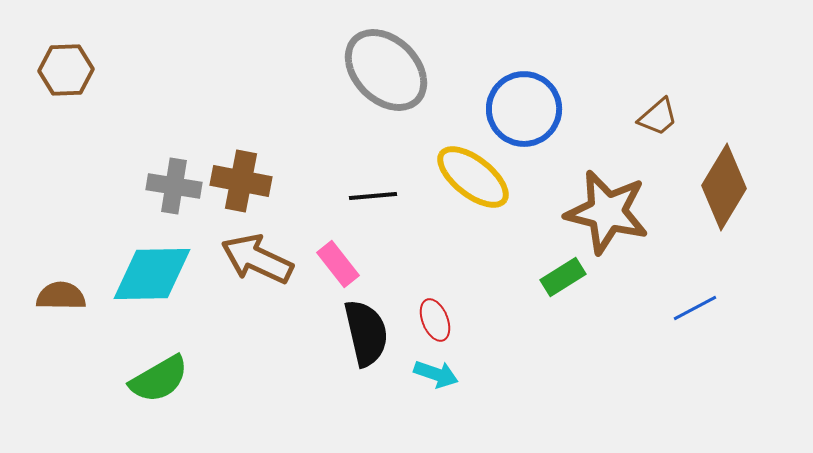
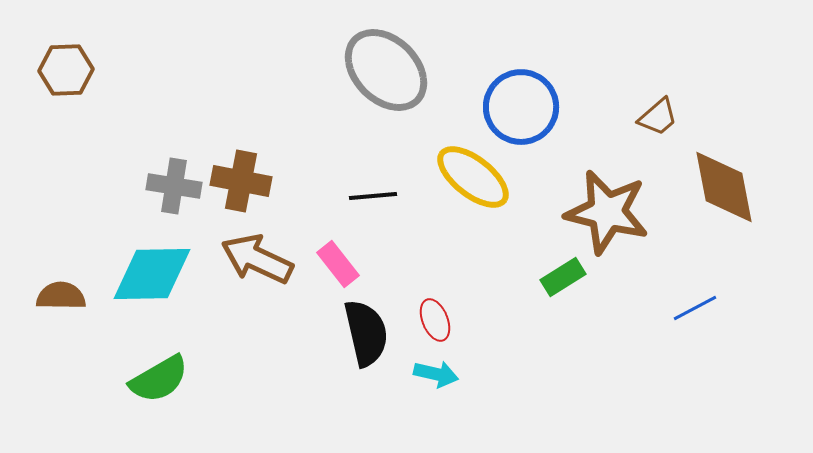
blue circle: moved 3 px left, 2 px up
brown diamond: rotated 42 degrees counterclockwise
cyan arrow: rotated 6 degrees counterclockwise
